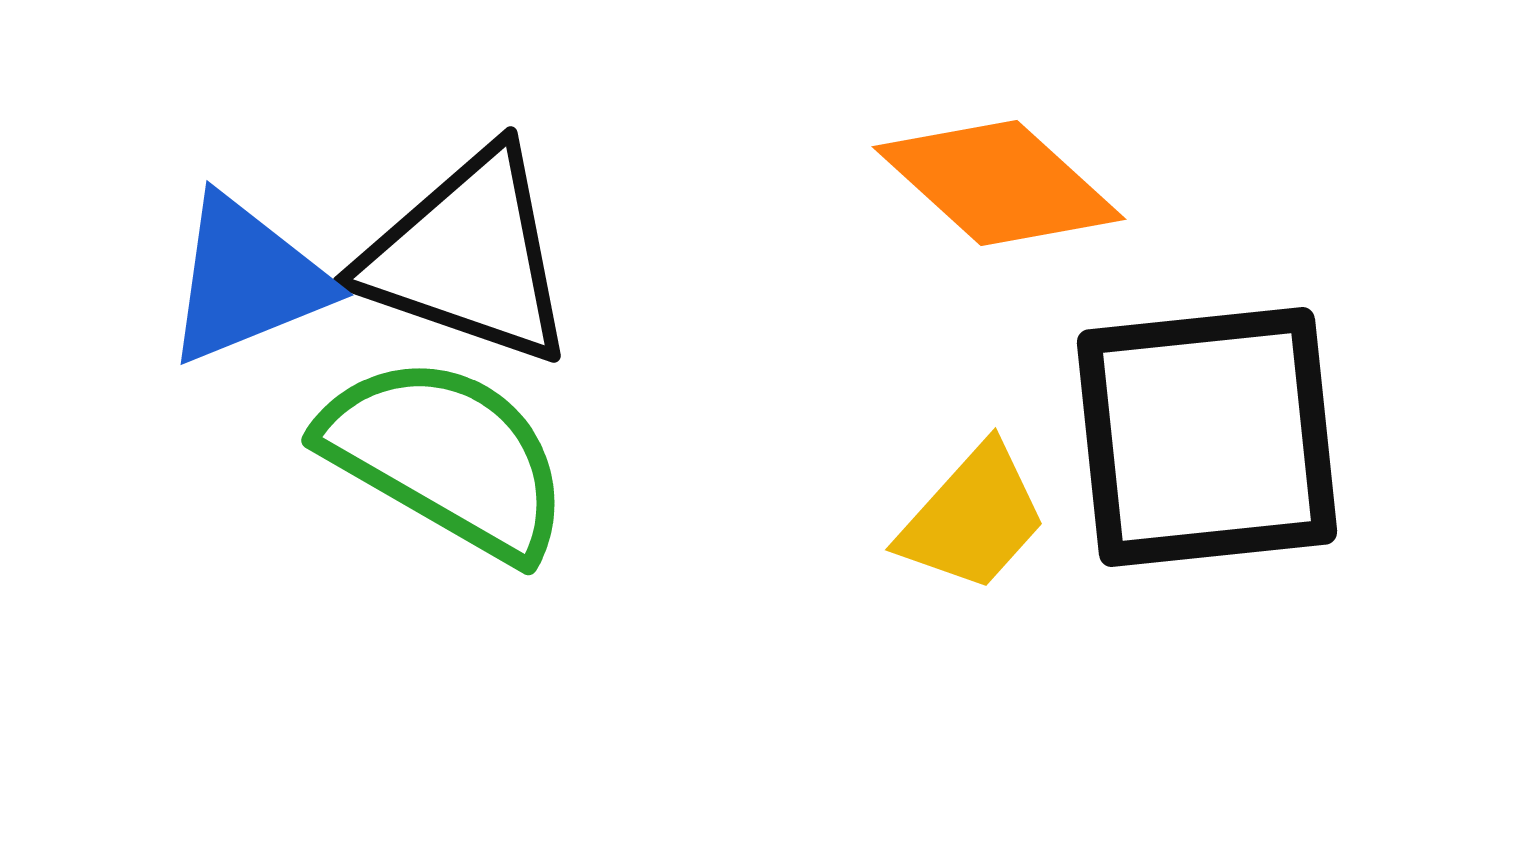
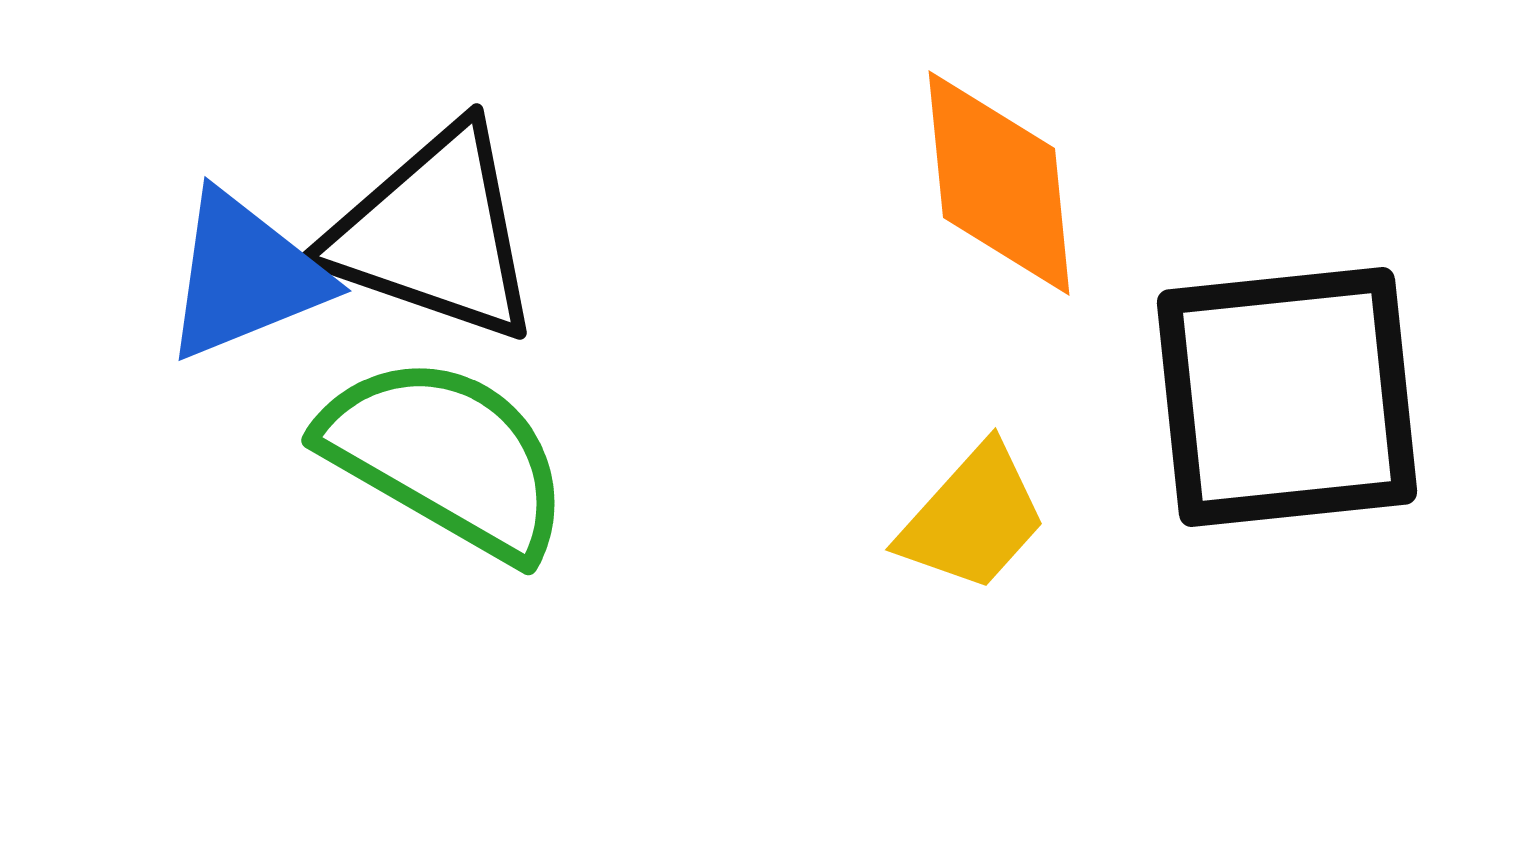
orange diamond: rotated 42 degrees clockwise
black triangle: moved 34 px left, 23 px up
blue triangle: moved 2 px left, 4 px up
black square: moved 80 px right, 40 px up
